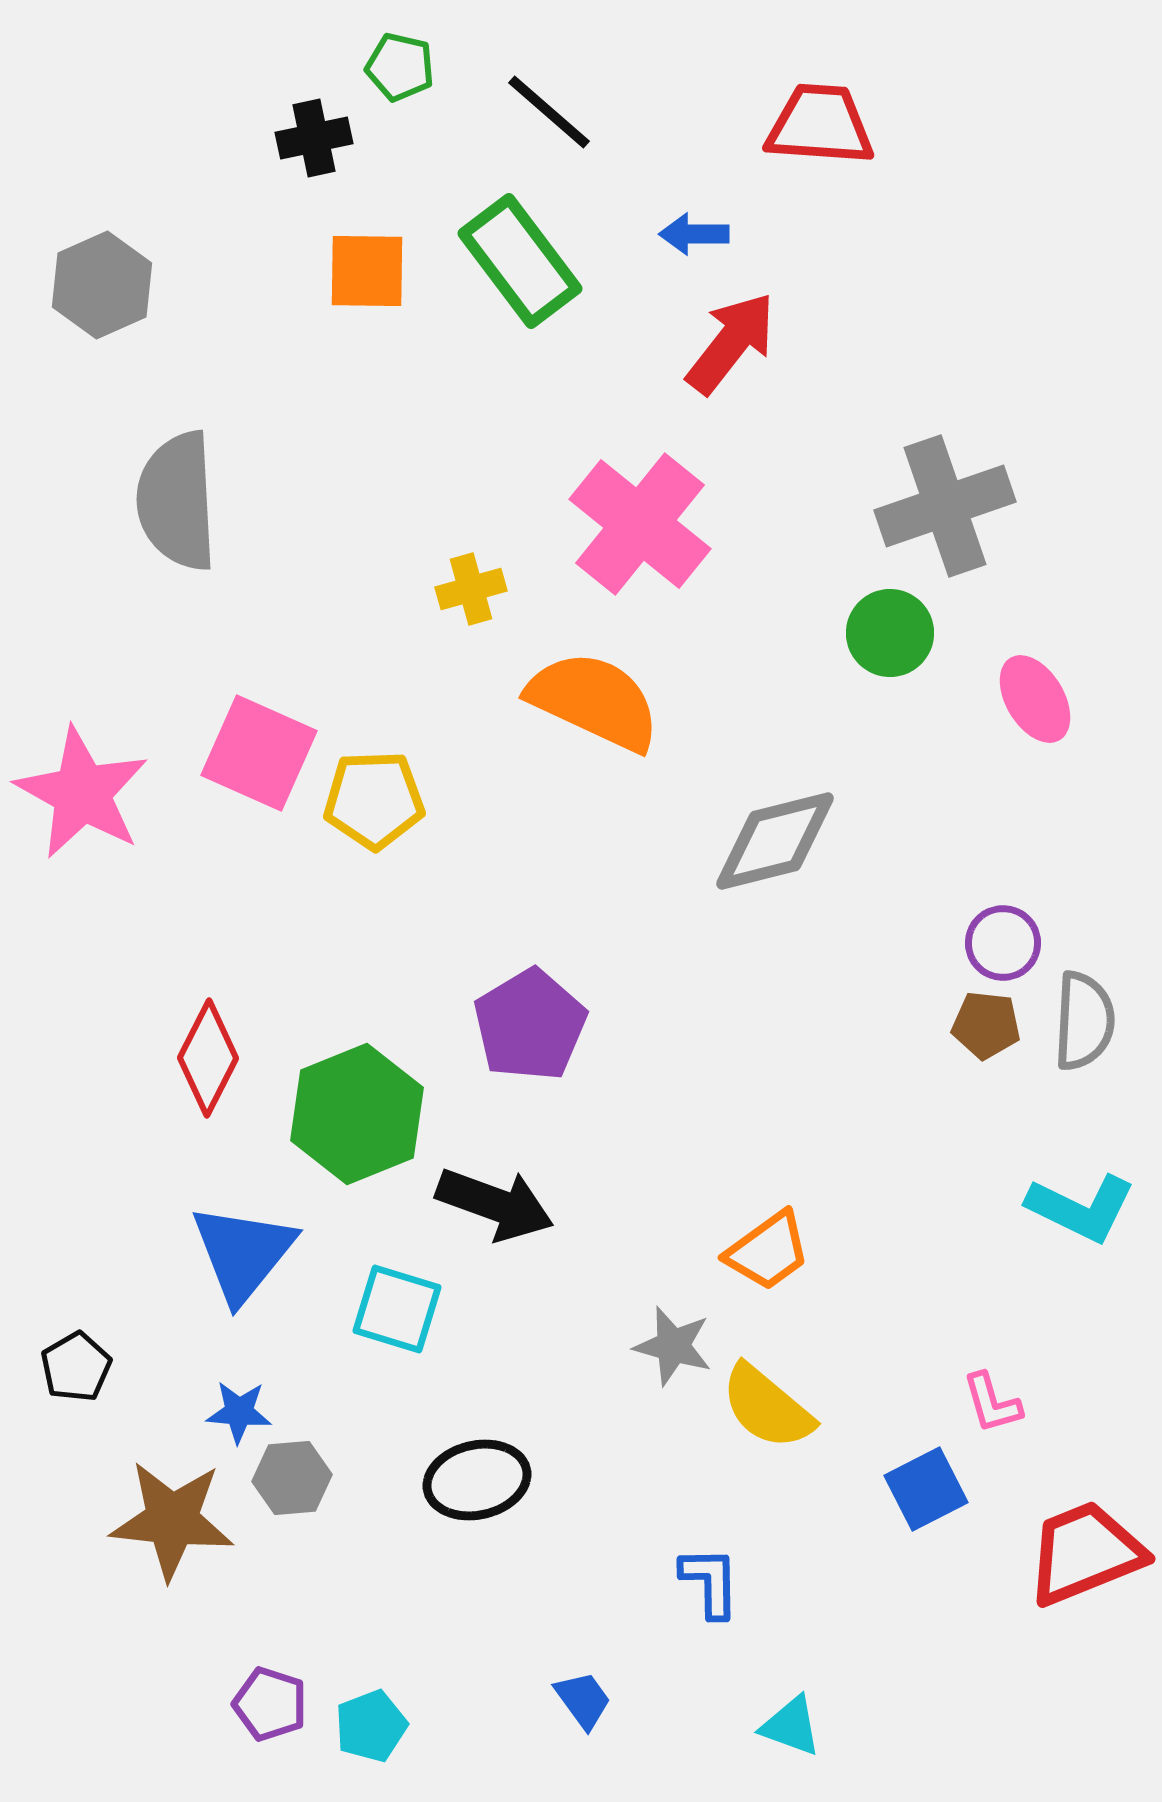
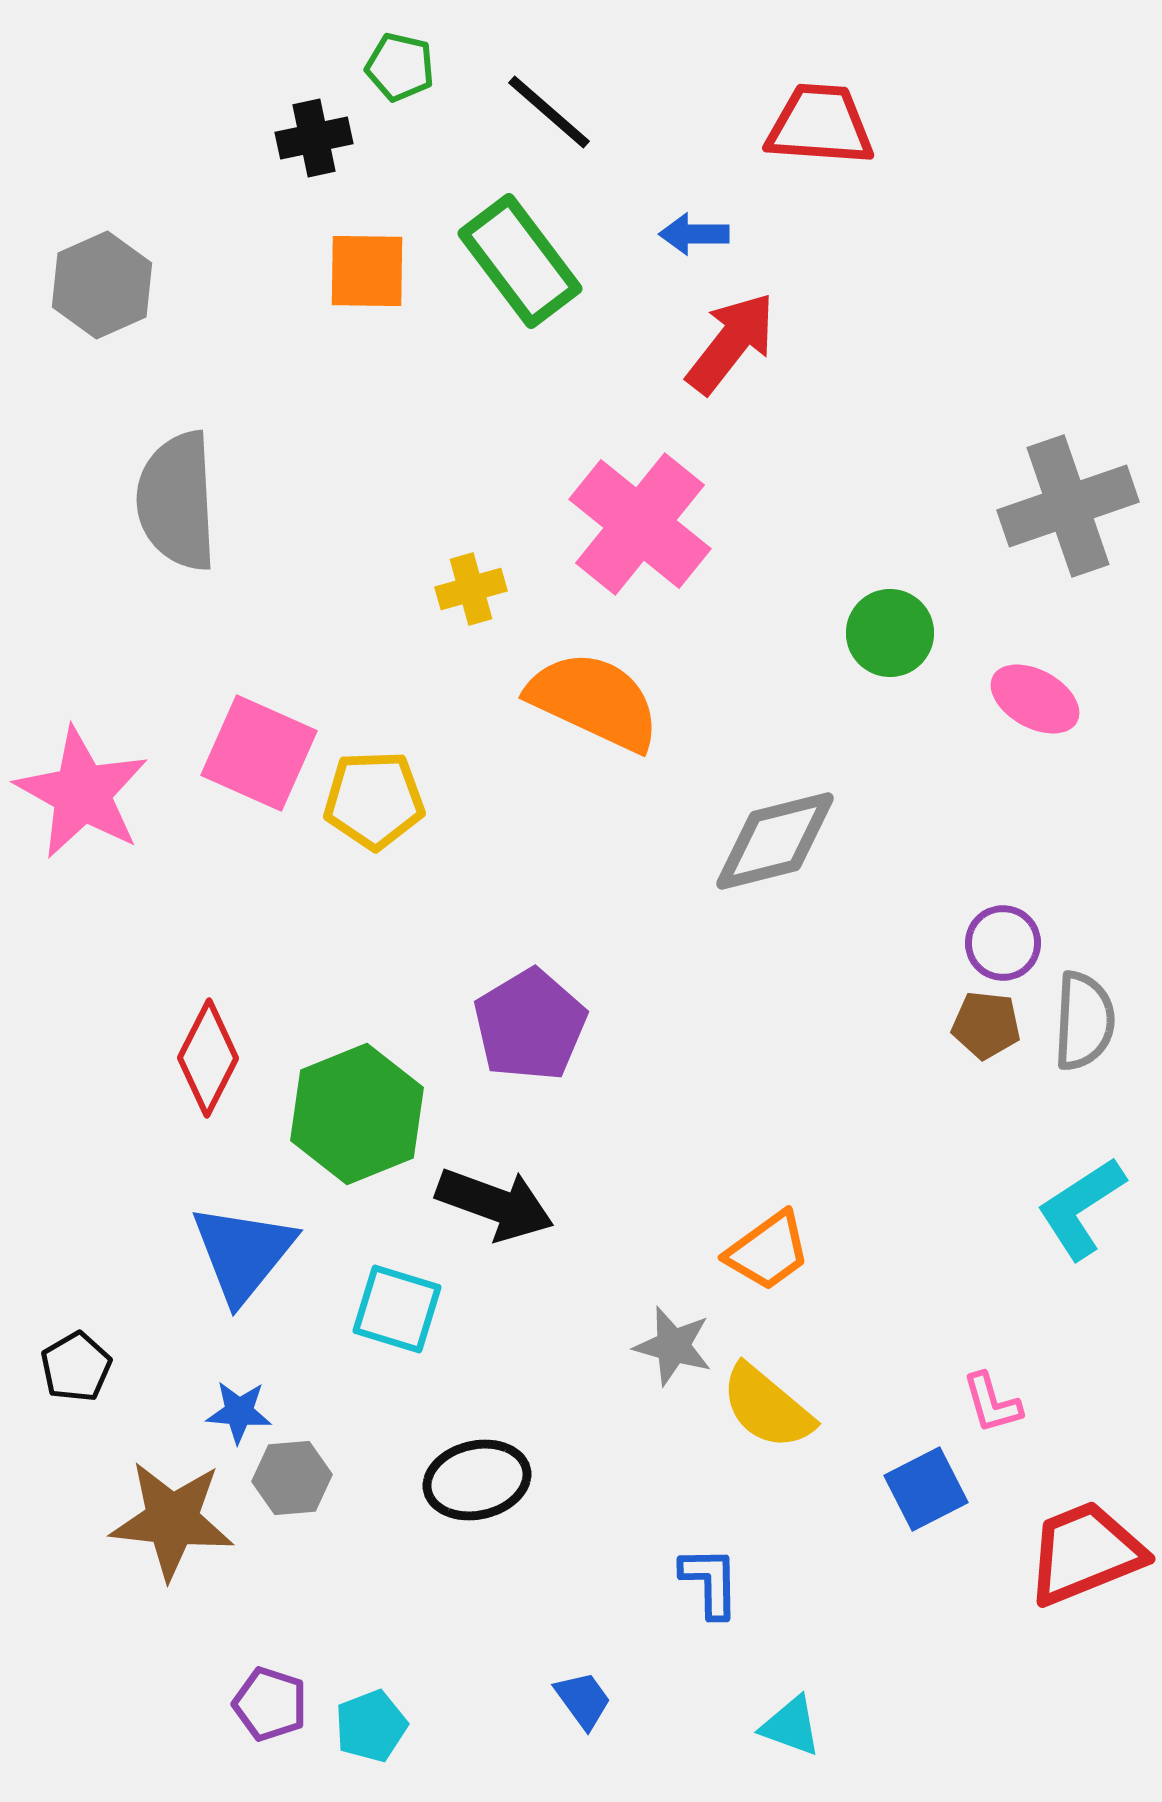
gray cross at (945, 506): moved 123 px right
pink ellipse at (1035, 699): rotated 30 degrees counterclockwise
cyan L-shape at (1081, 1208): rotated 121 degrees clockwise
